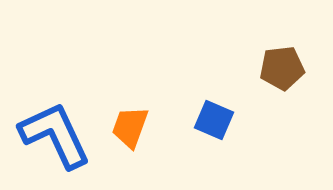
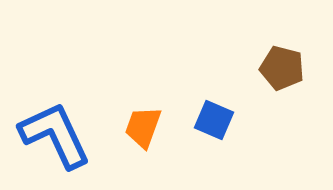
brown pentagon: rotated 21 degrees clockwise
orange trapezoid: moved 13 px right
